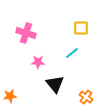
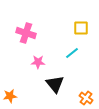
orange cross: moved 1 px down
